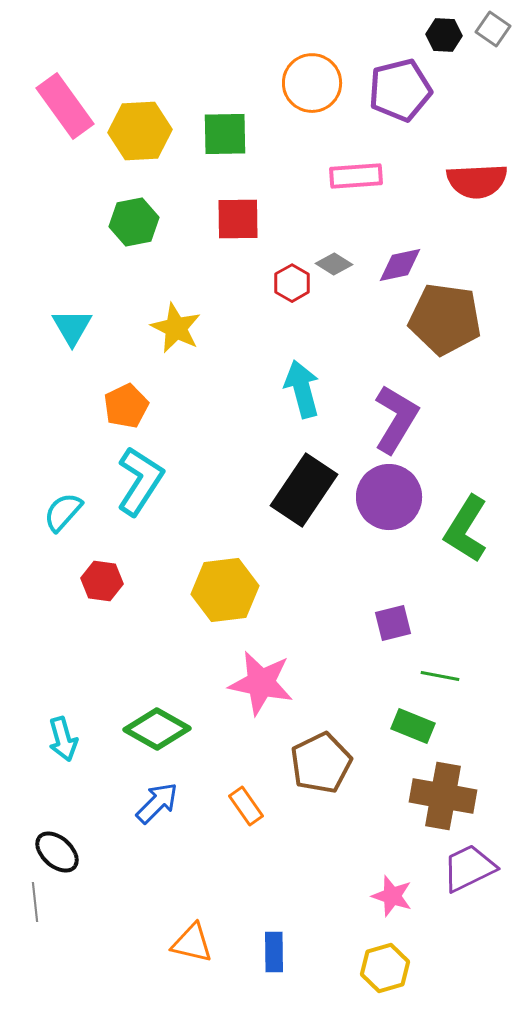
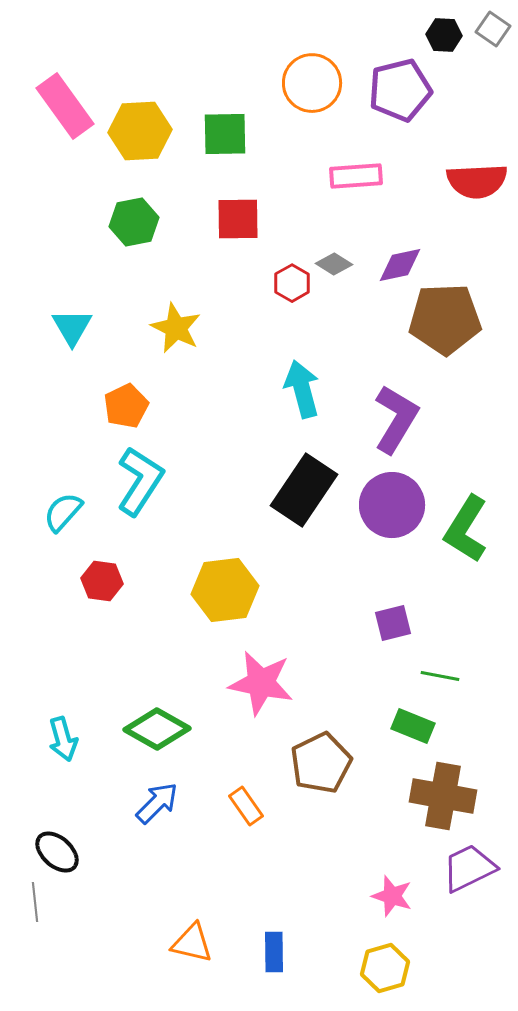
brown pentagon at (445, 319): rotated 10 degrees counterclockwise
purple circle at (389, 497): moved 3 px right, 8 px down
